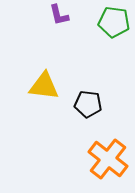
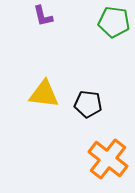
purple L-shape: moved 16 px left, 1 px down
yellow triangle: moved 8 px down
